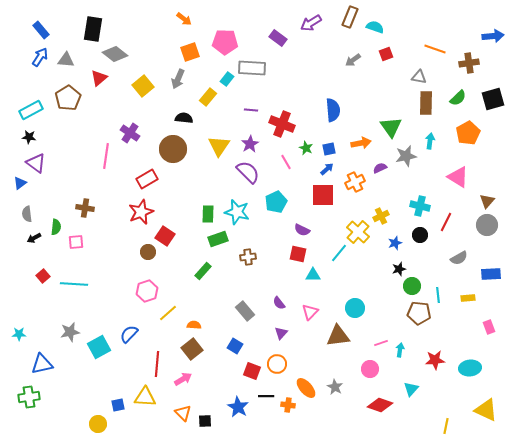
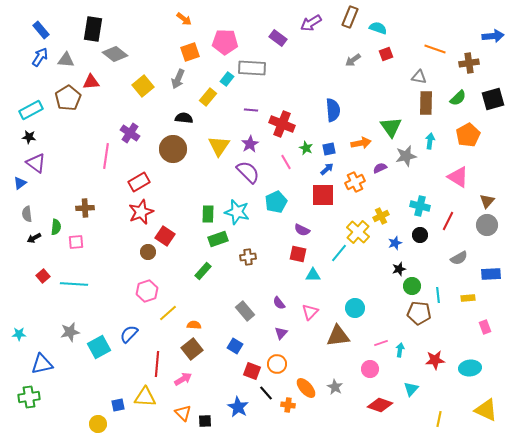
cyan semicircle at (375, 27): moved 3 px right, 1 px down
red triangle at (99, 78): moved 8 px left, 4 px down; rotated 36 degrees clockwise
orange pentagon at (468, 133): moved 2 px down
red rectangle at (147, 179): moved 8 px left, 3 px down
brown cross at (85, 208): rotated 12 degrees counterclockwise
red line at (446, 222): moved 2 px right, 1 px up
pink rectangle at (489, 327): moved 4 px left
black line at (266, 396): moved 3 px up; rotated 49 degrees clockwise
yellow line at (446, 426): moved 7 px left, 7 px up
